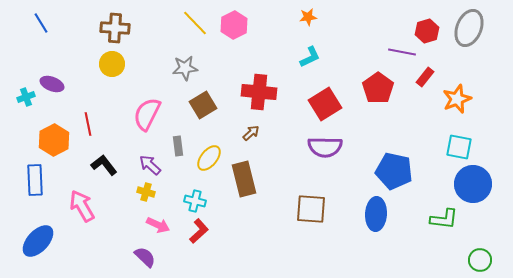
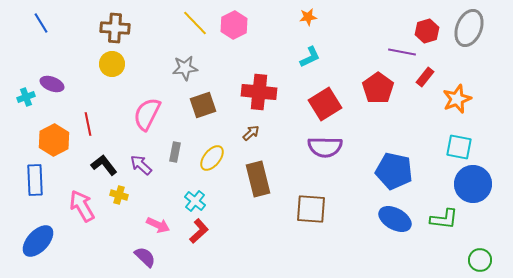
brown square at (203, 105): rotated 12 degrees clockwise
gray rectangle at (178, 146): moved 3 px left, 6 px down; rotated 18 degrees clockwise
yellow ellipse at (209, 158): moved 3 px right
purple arrow at (150, 165): moved 9 px left
brown rectangle at (244, 179): moved 14 px right
yellow cross at (146, 192): moved 27 px left, 3 px down
cyan cross at (195, 201): rotated 25 degrees clockwise
blue ellipse at (376, 214): moved 19 px right, 5 px down; rotated 64 degrees counterclockwise
